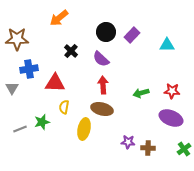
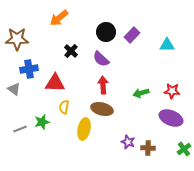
gray triangle: moved 2 px right, 1 px down; rotated 24 degrees counterclockwise
purple star: rotated 16 degrees clockwise
